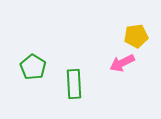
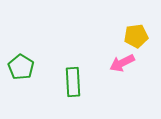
green pentagon: moved 12 px left
green rectangle: moved 1 px left, 2 px up
